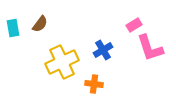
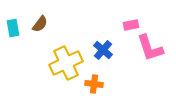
pink rectangle: moved 3 px left; rotated 21 degrees clockwise
blue cross: rotated 18 degrees counterclockwise
yellow cross: moved 4 px right, 1 px down
